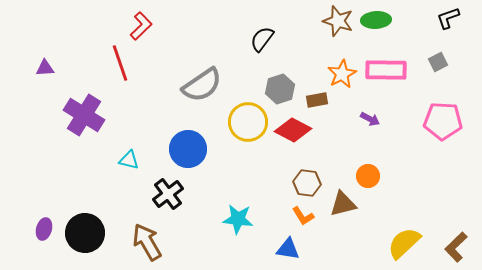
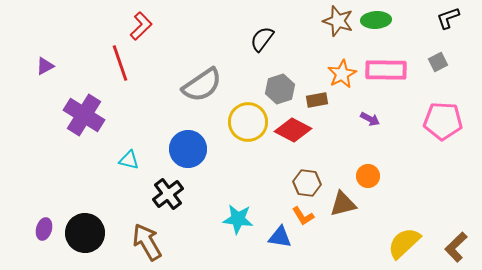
purple triangle: moved 2 px up; rotated 24 degrees counterclockwise
blue triangle: moved 8 px left, 12 px up
